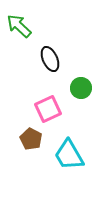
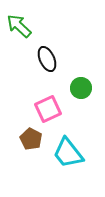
black ellipse: moved 3 px left
cyan trapezoid: moved 1 px left, 2 px up; rotated 8 degrees counterclockwise
